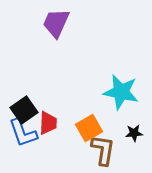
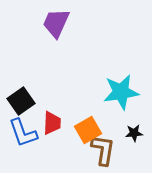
cyan star: rotated 21 degrees counterclockwise
black square: moved 3 px left, 9 px up
red trapezoid: moved 4 px right
orange square: moved 1 px left, 2 px down
